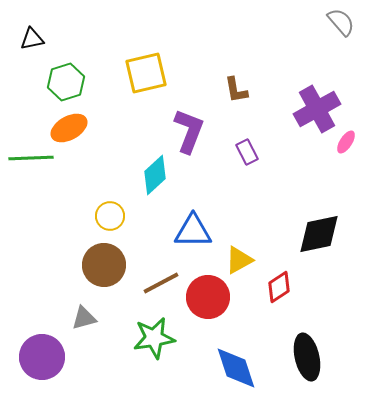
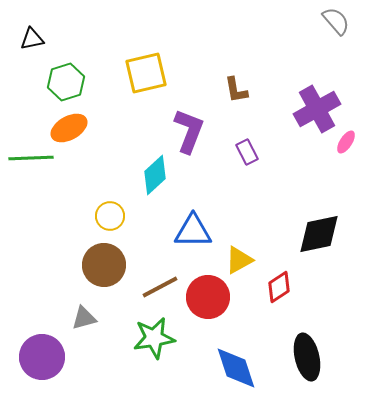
gray semicircle: moved 5 px left, 1 px up
brown line: moved 1 px left, 4 px down
